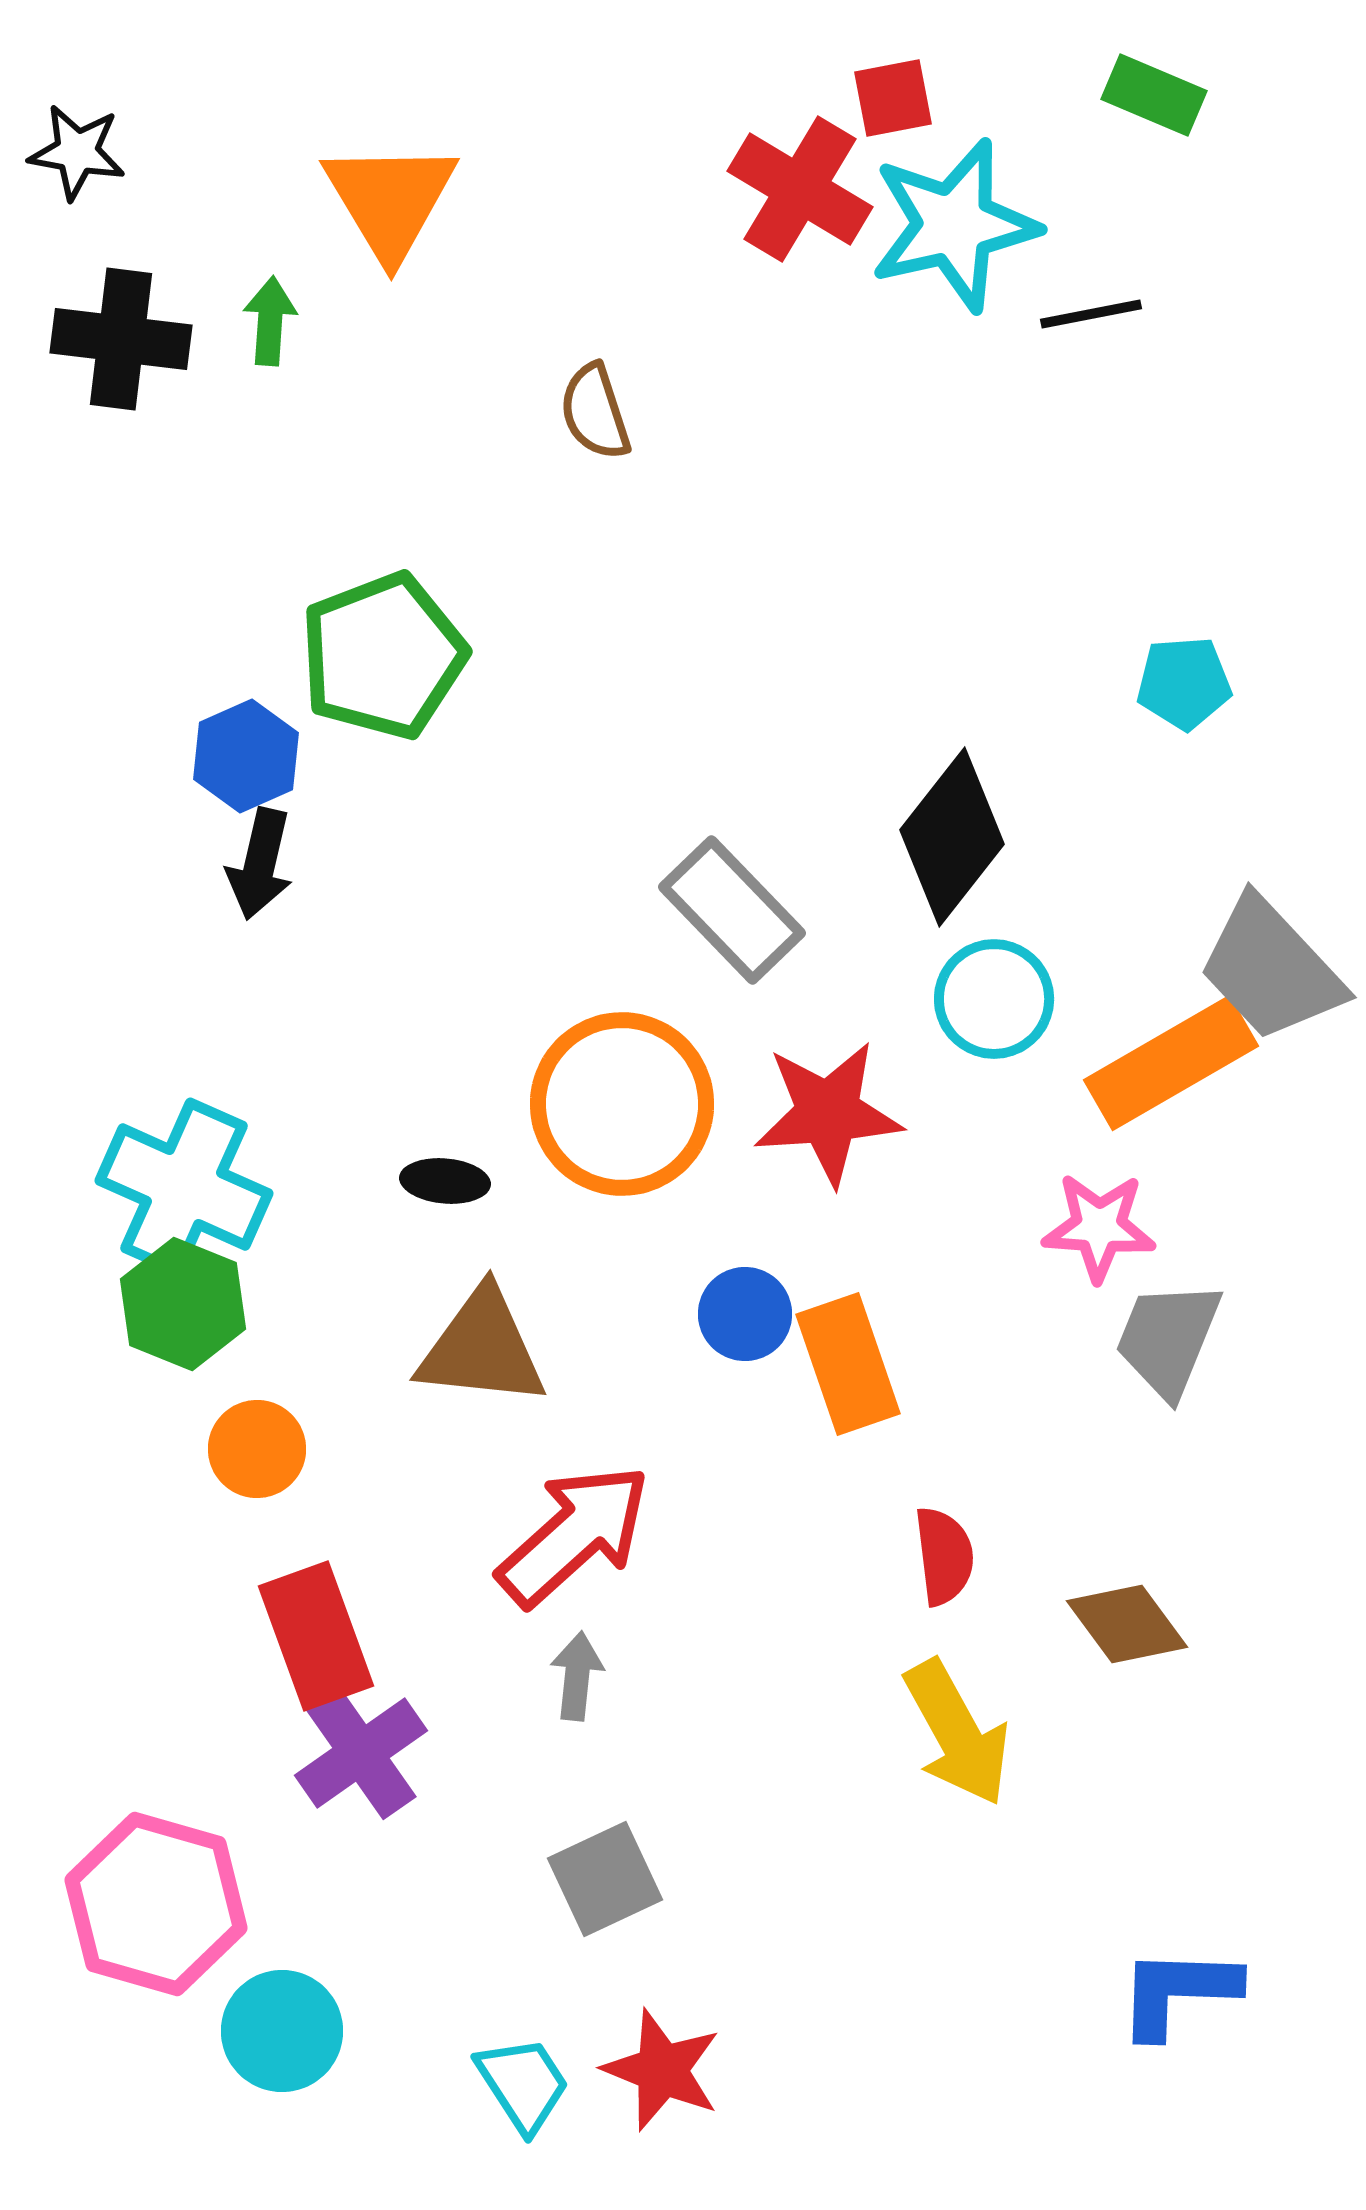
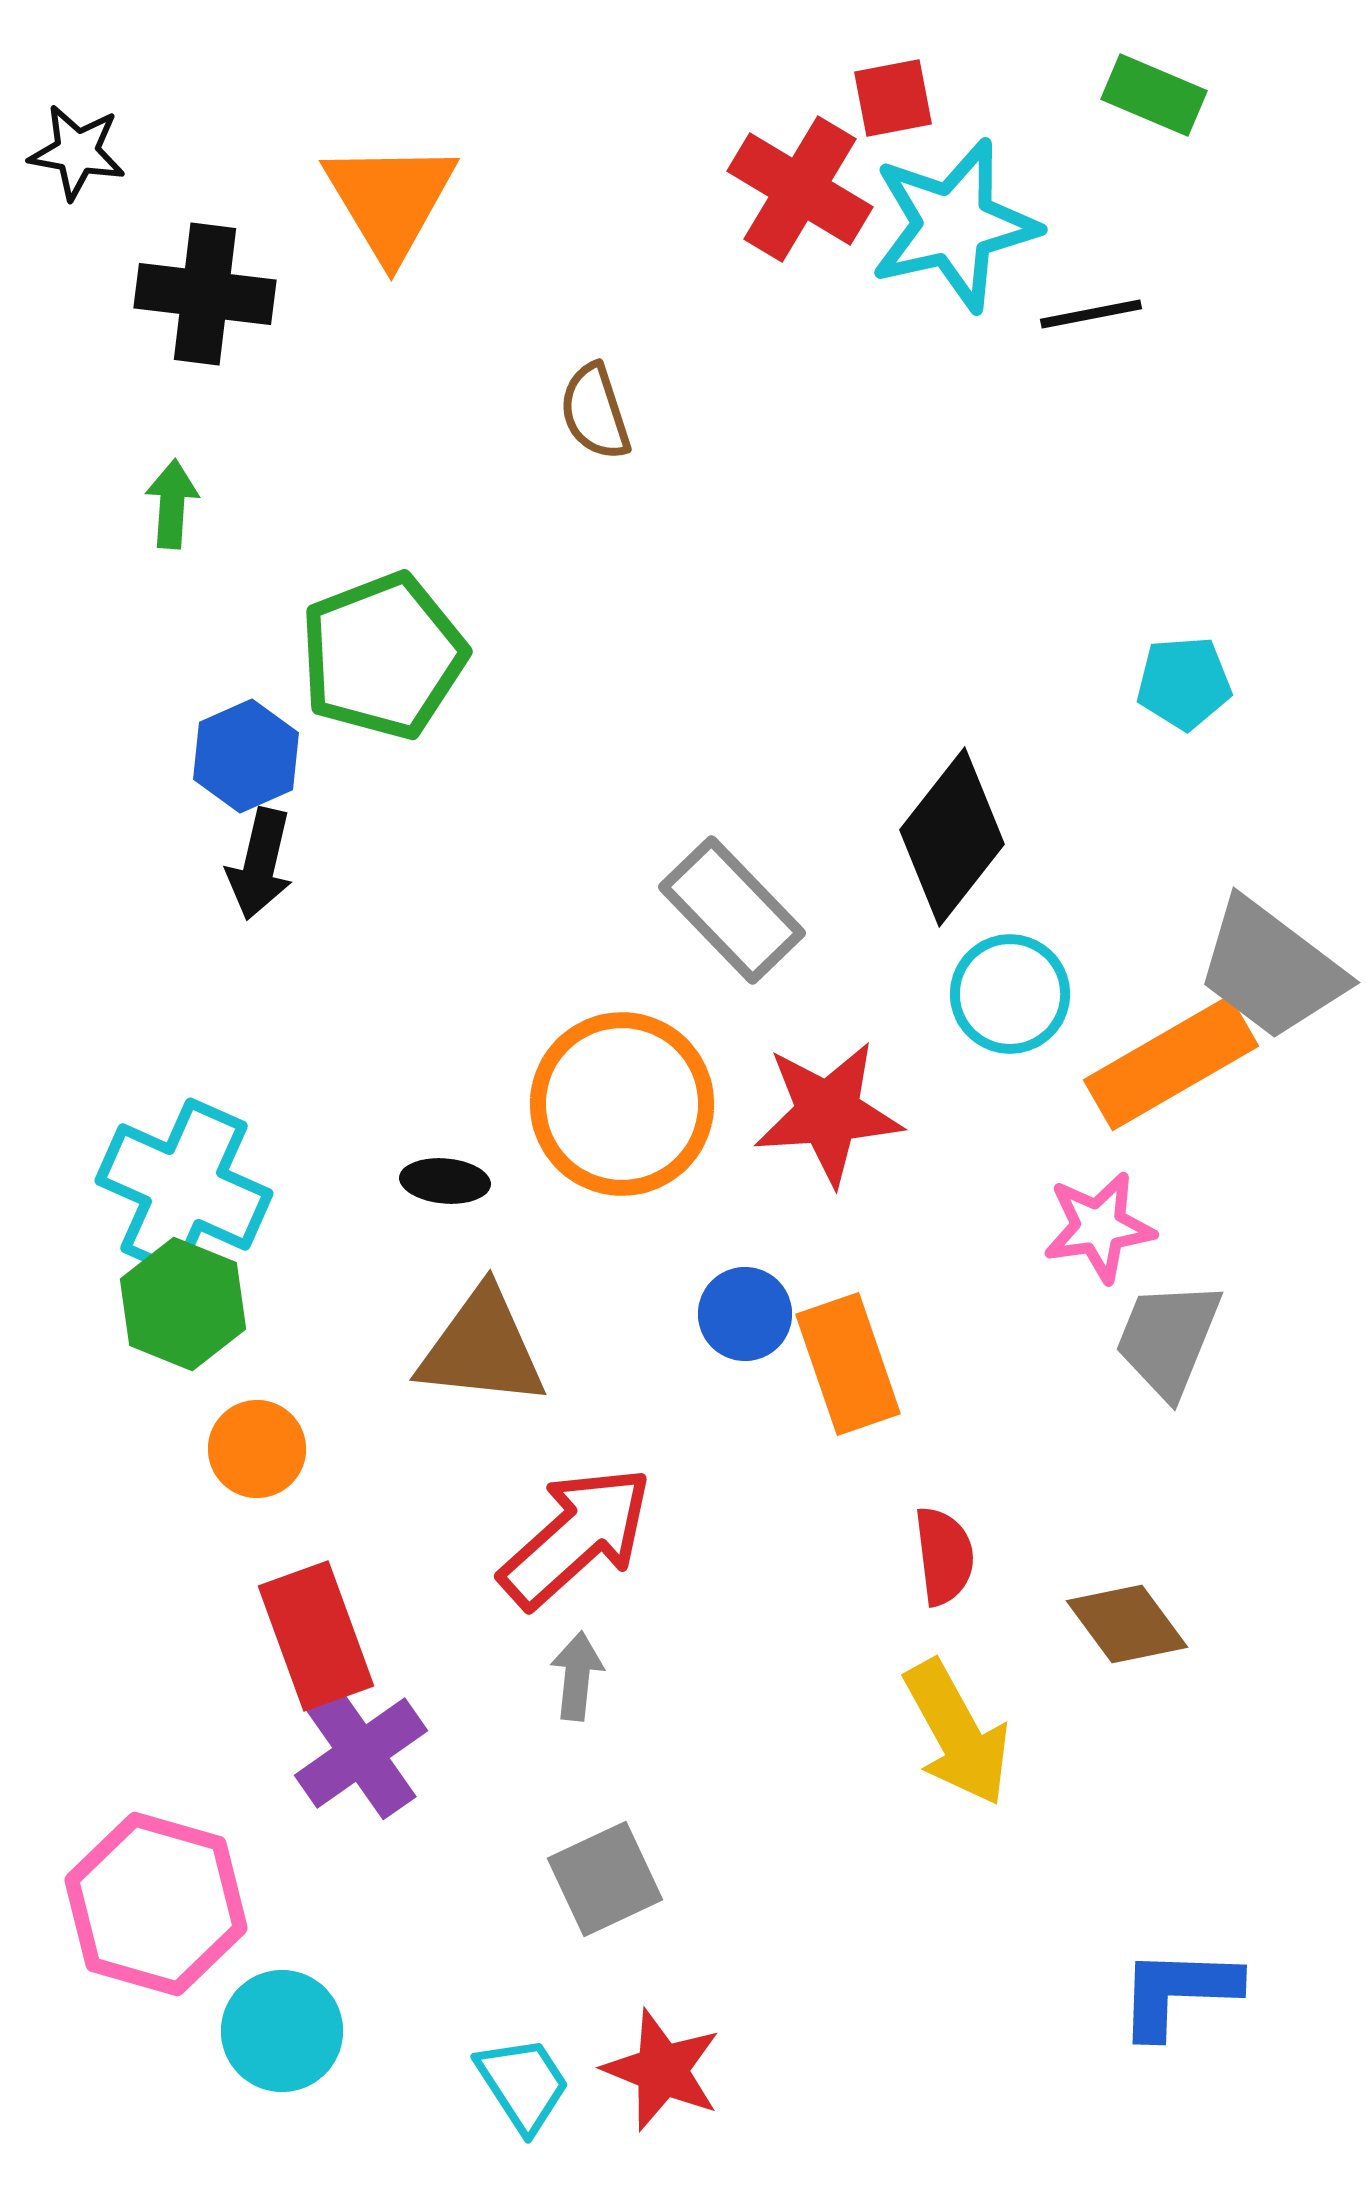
green arrow at (270, 321): moved 98 px left, 183 px down
black cross at (121, 339): moved 84 px right, 45 px up
gray trapezoid at (1271, 969): rotated 10 degrees counterclockwise
cyan circle at (994, 999): moved 16 px right, 5 px up
pink star at (1099, 1227): rotated 12 degrees counterclockwise
red arrow at (574, 1535): moved 2 px right, 2 px down
